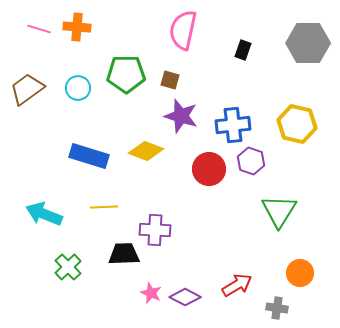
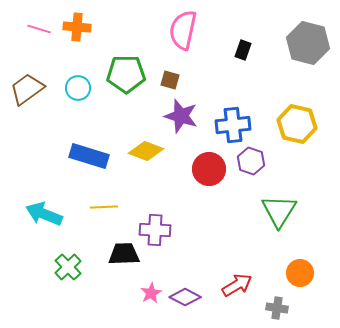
gray hexagon: rotated 15 degrees clockwise
pink star: rotated 20 degrees clockwise
